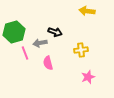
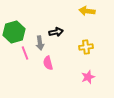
black arrow: moved 1 px right; rotated 32 degrees counterclockwise
gray arrow: rotated 88 degrees counterclockwise
yellow cross: moved 5 px right, 3 px up
